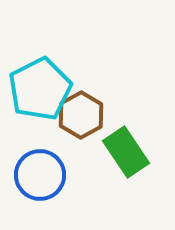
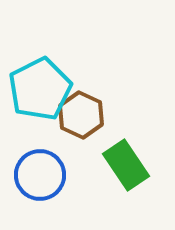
brown hexagon: rotated 6 degrees counterclockwise
green rectangle: moved 13 px down
